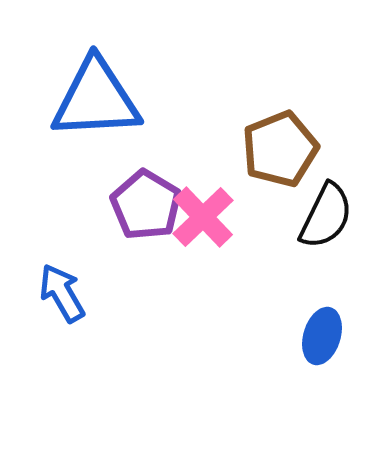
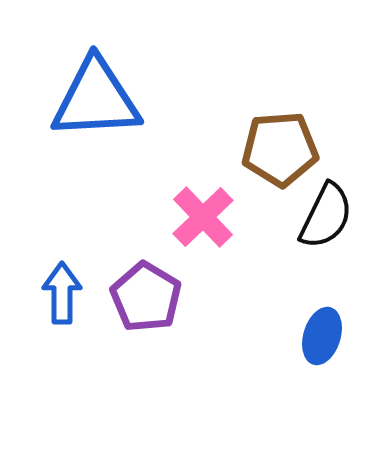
brown pentagon: rotated 18 degrees clockwise
purple pentagon: moved 92 px down
blue arrow: rotated 30 degrees clockwise
